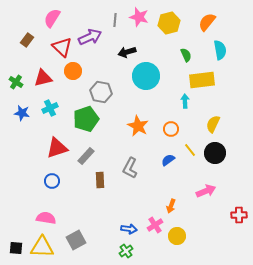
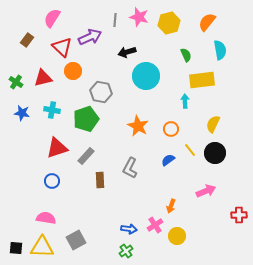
cyan cross at (50, 108): moved 2 px right, 2 px down; rotated 35 degrees clockwise
